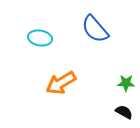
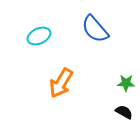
cyan ellipse: moved 1 px left, 2 px up; rotated 35 degrees counterclockwise
orange arrow: rotated 28 degrees counterclockwise
